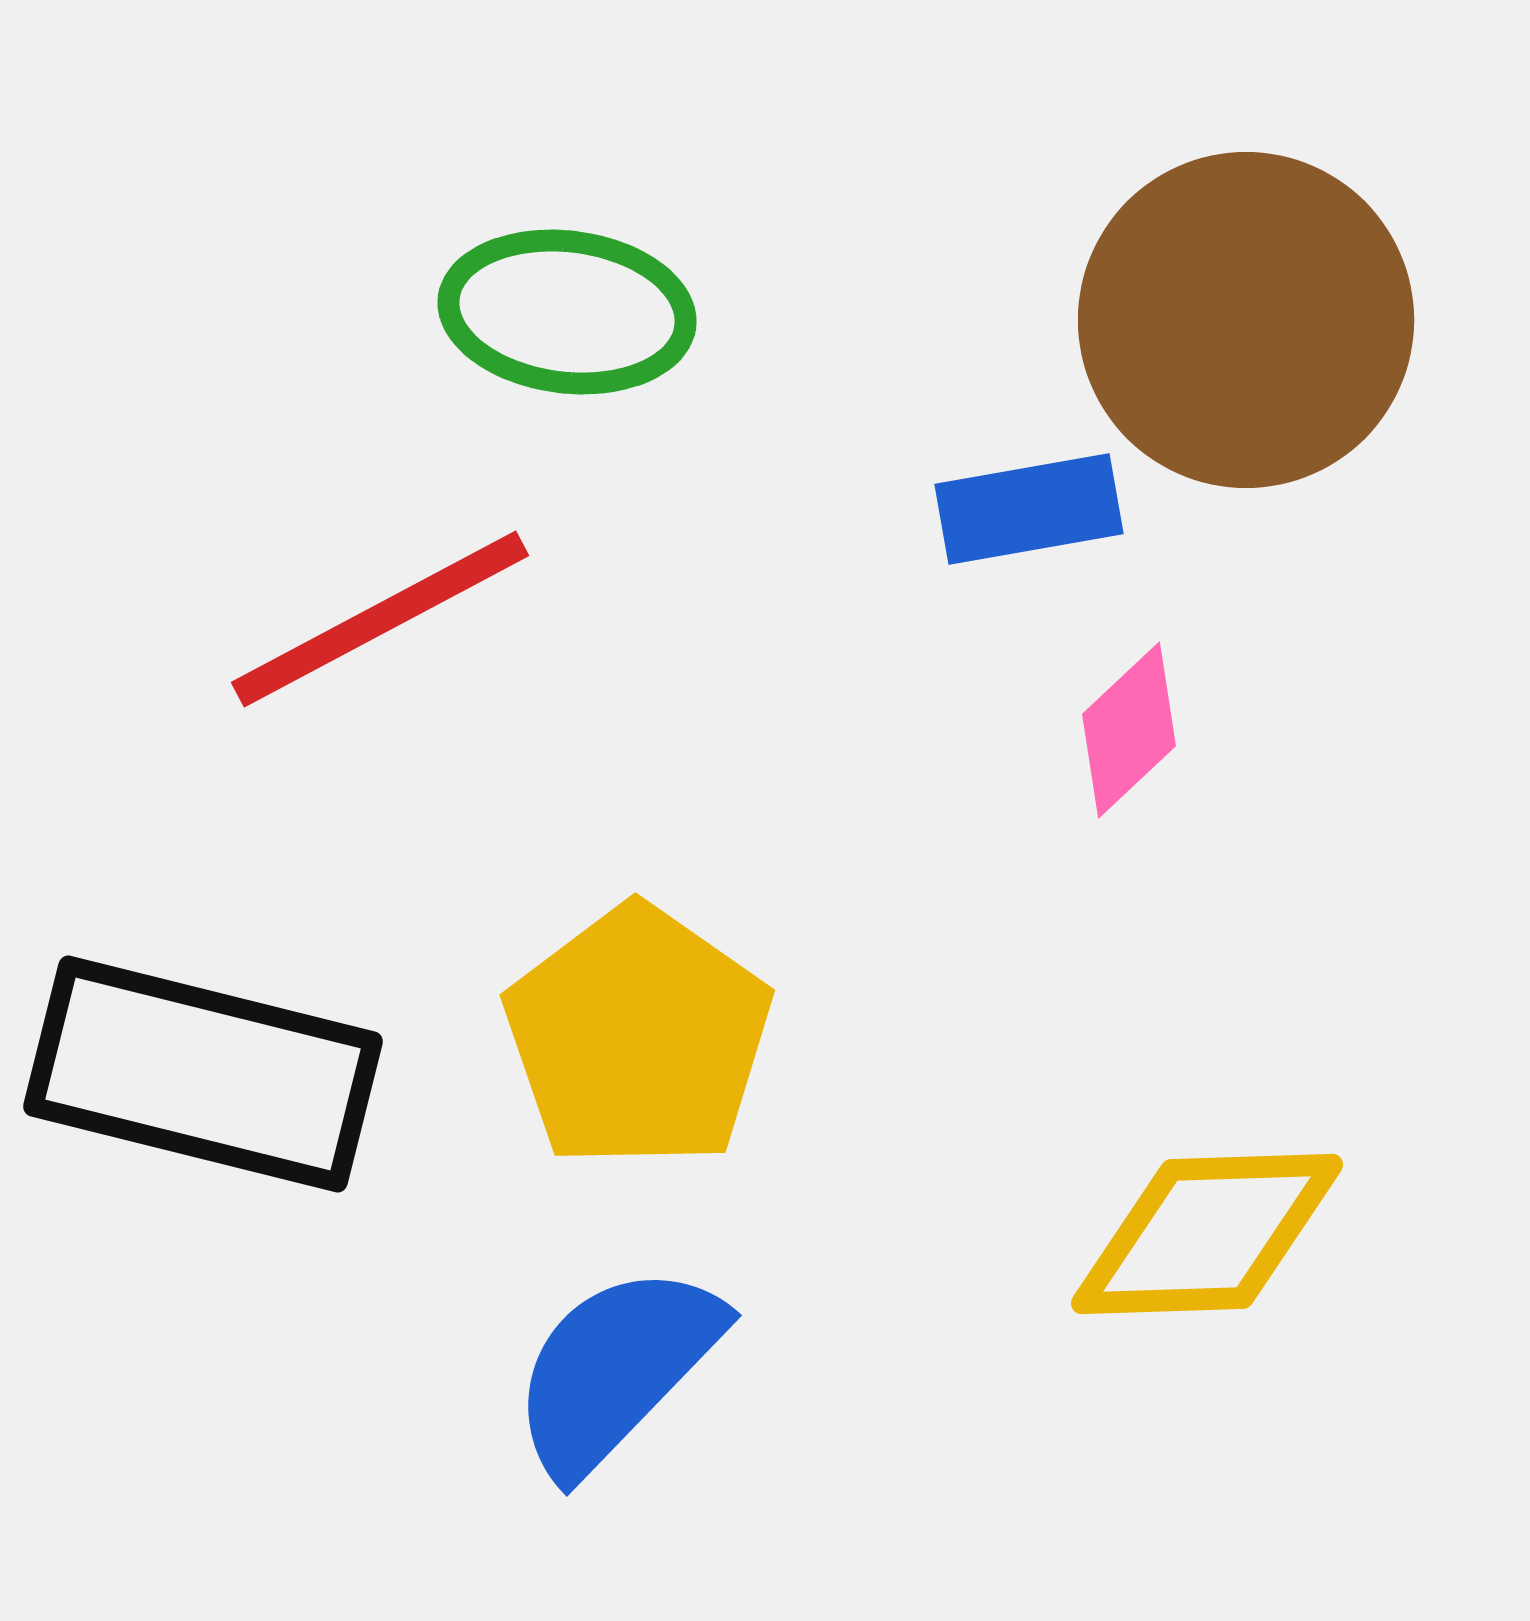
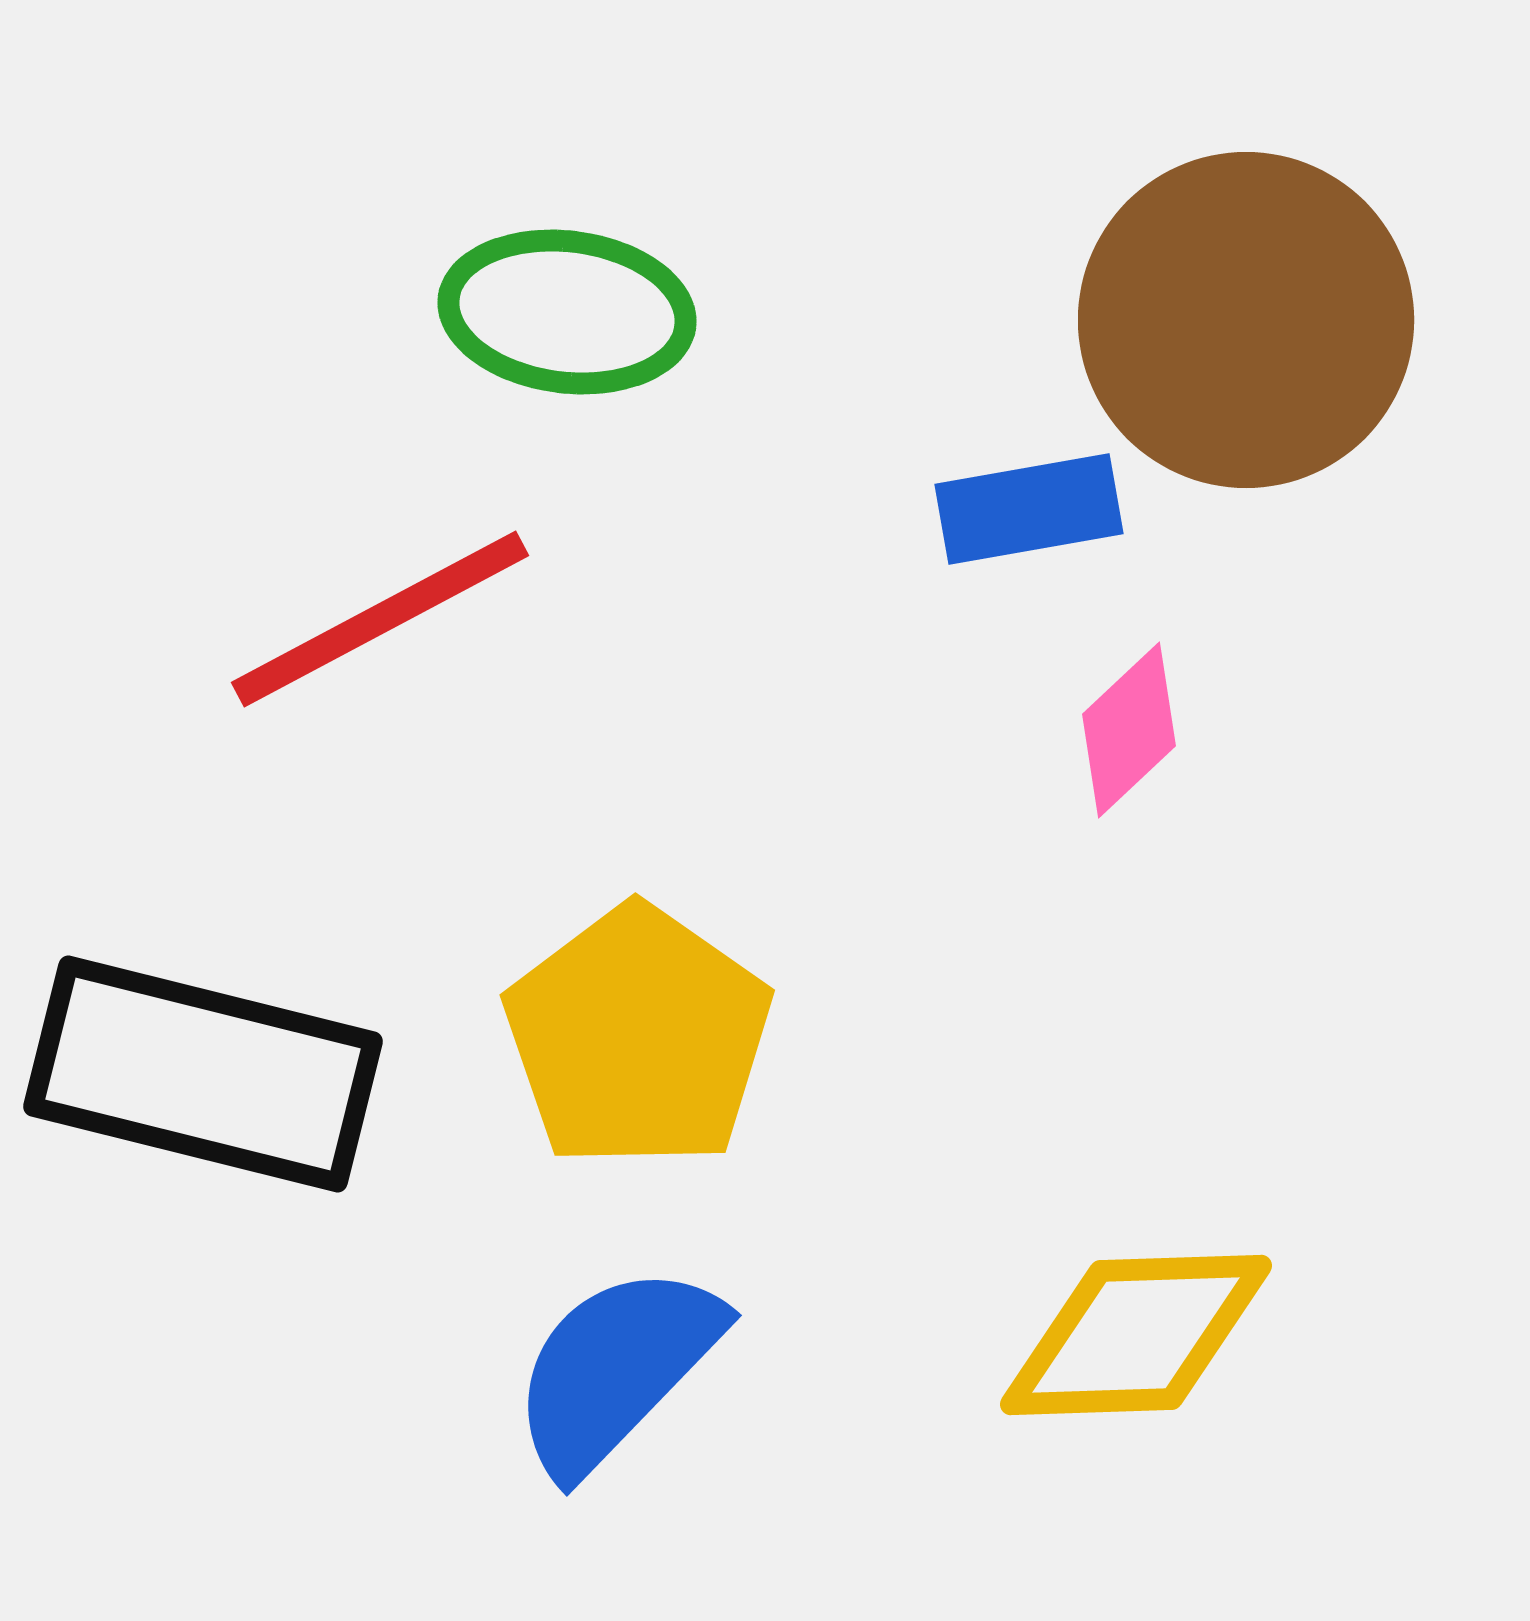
yellow diamond: moved 71 px left, 101 px down
